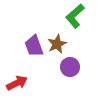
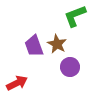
green L-shape: rotated 20 degrees clockwise
brown star: rotated 18 degrees counterclockwise
